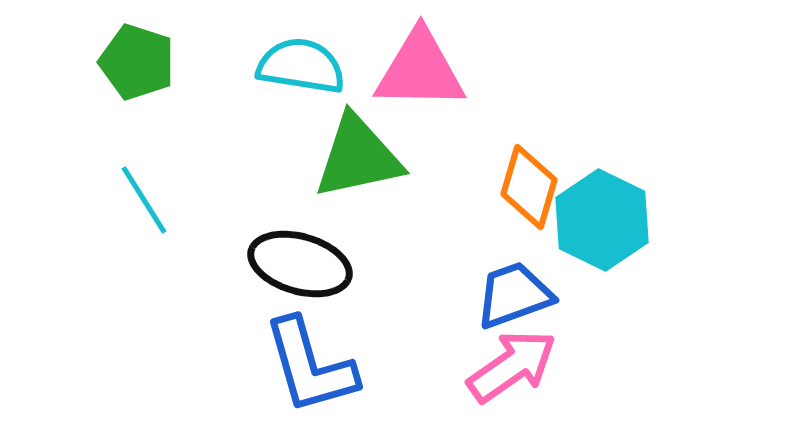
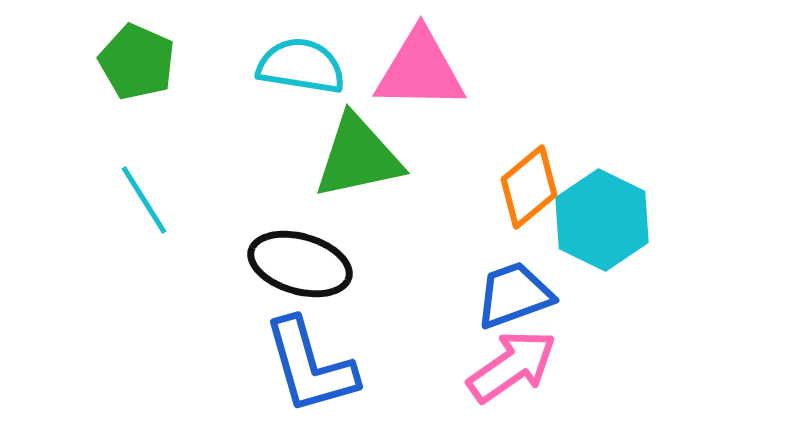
green pentagon: rotated 6 degrees clockwise
orange diamond: rotated 34 degrees clockwise
